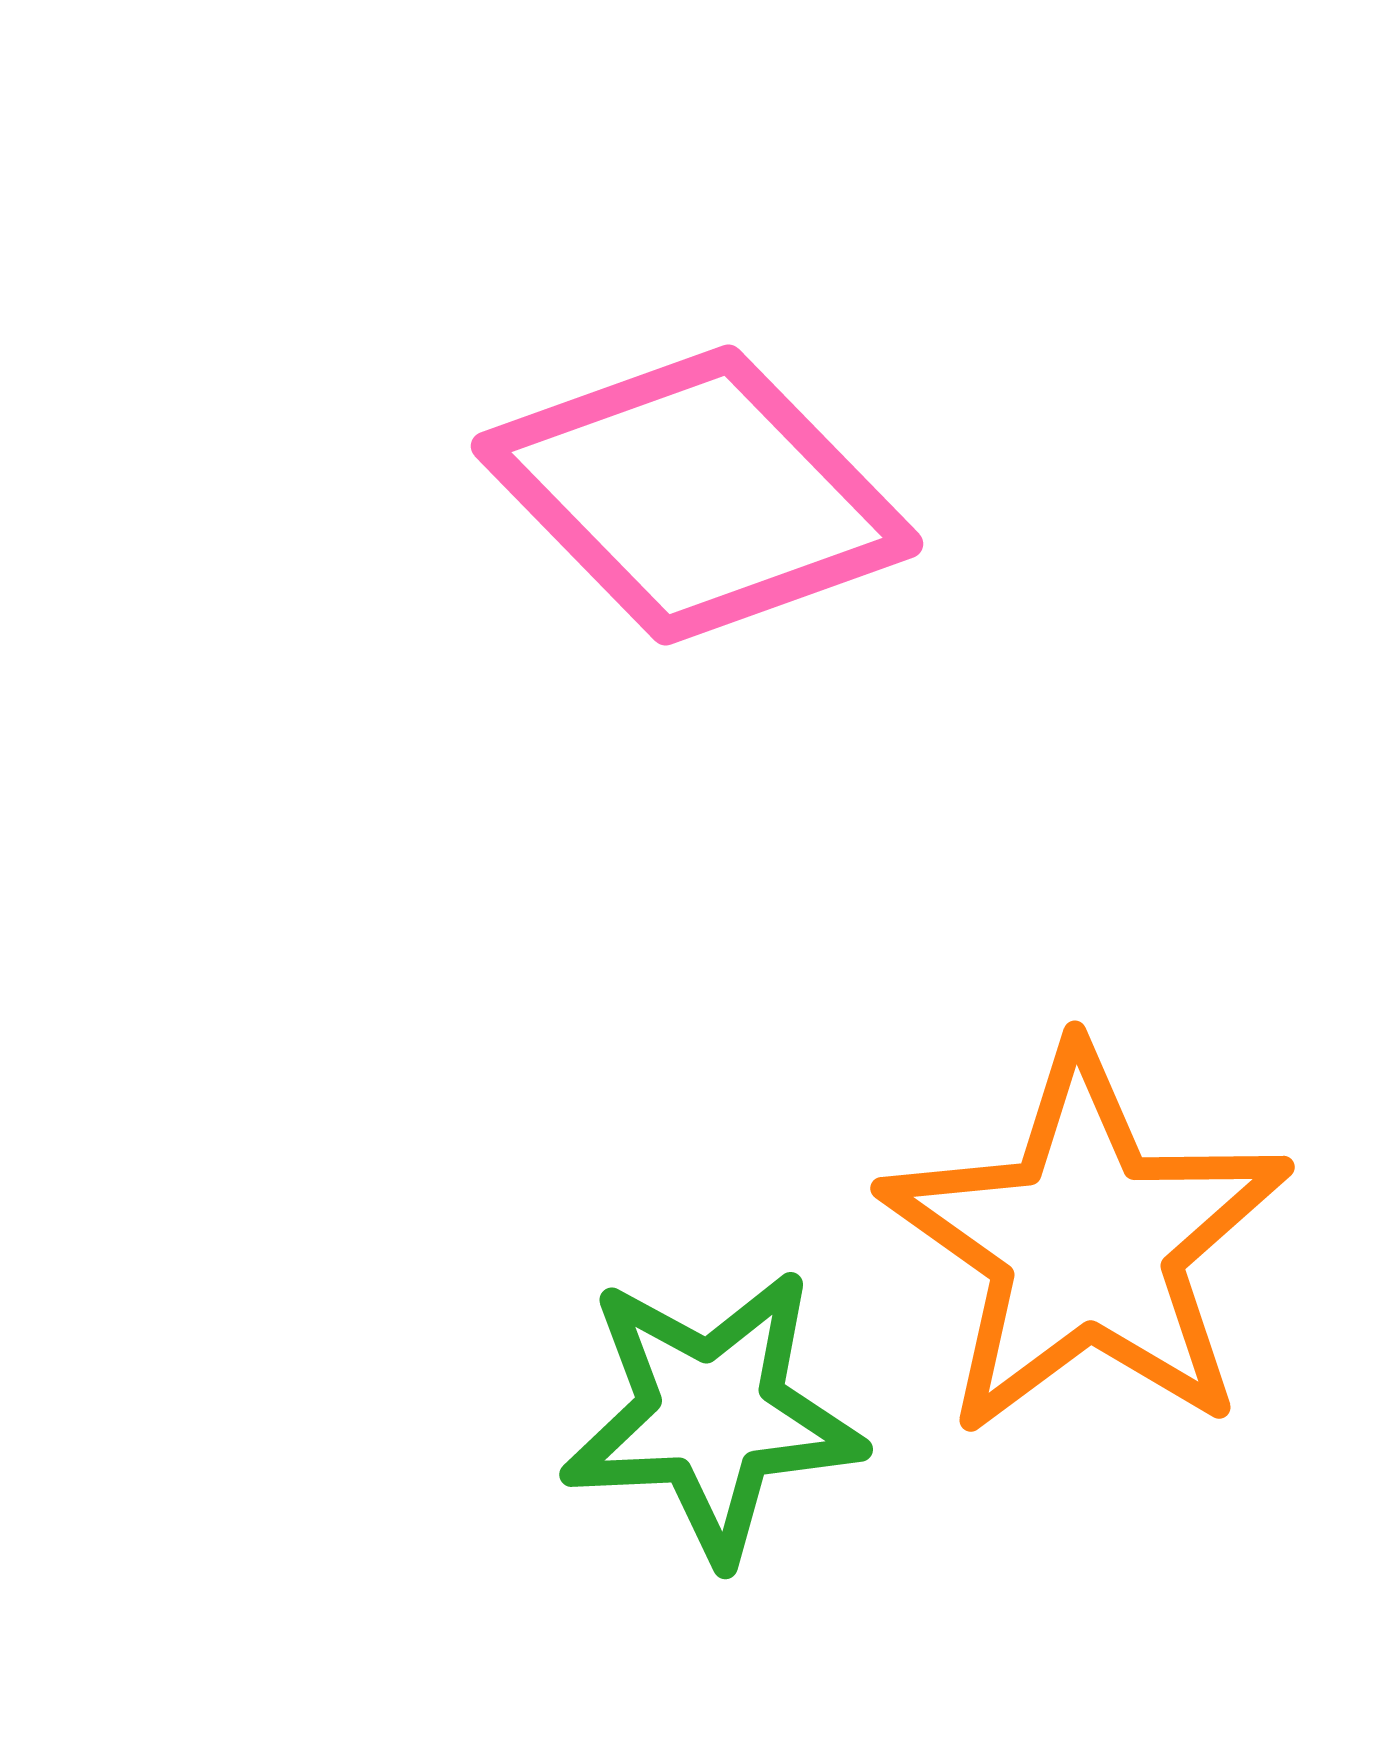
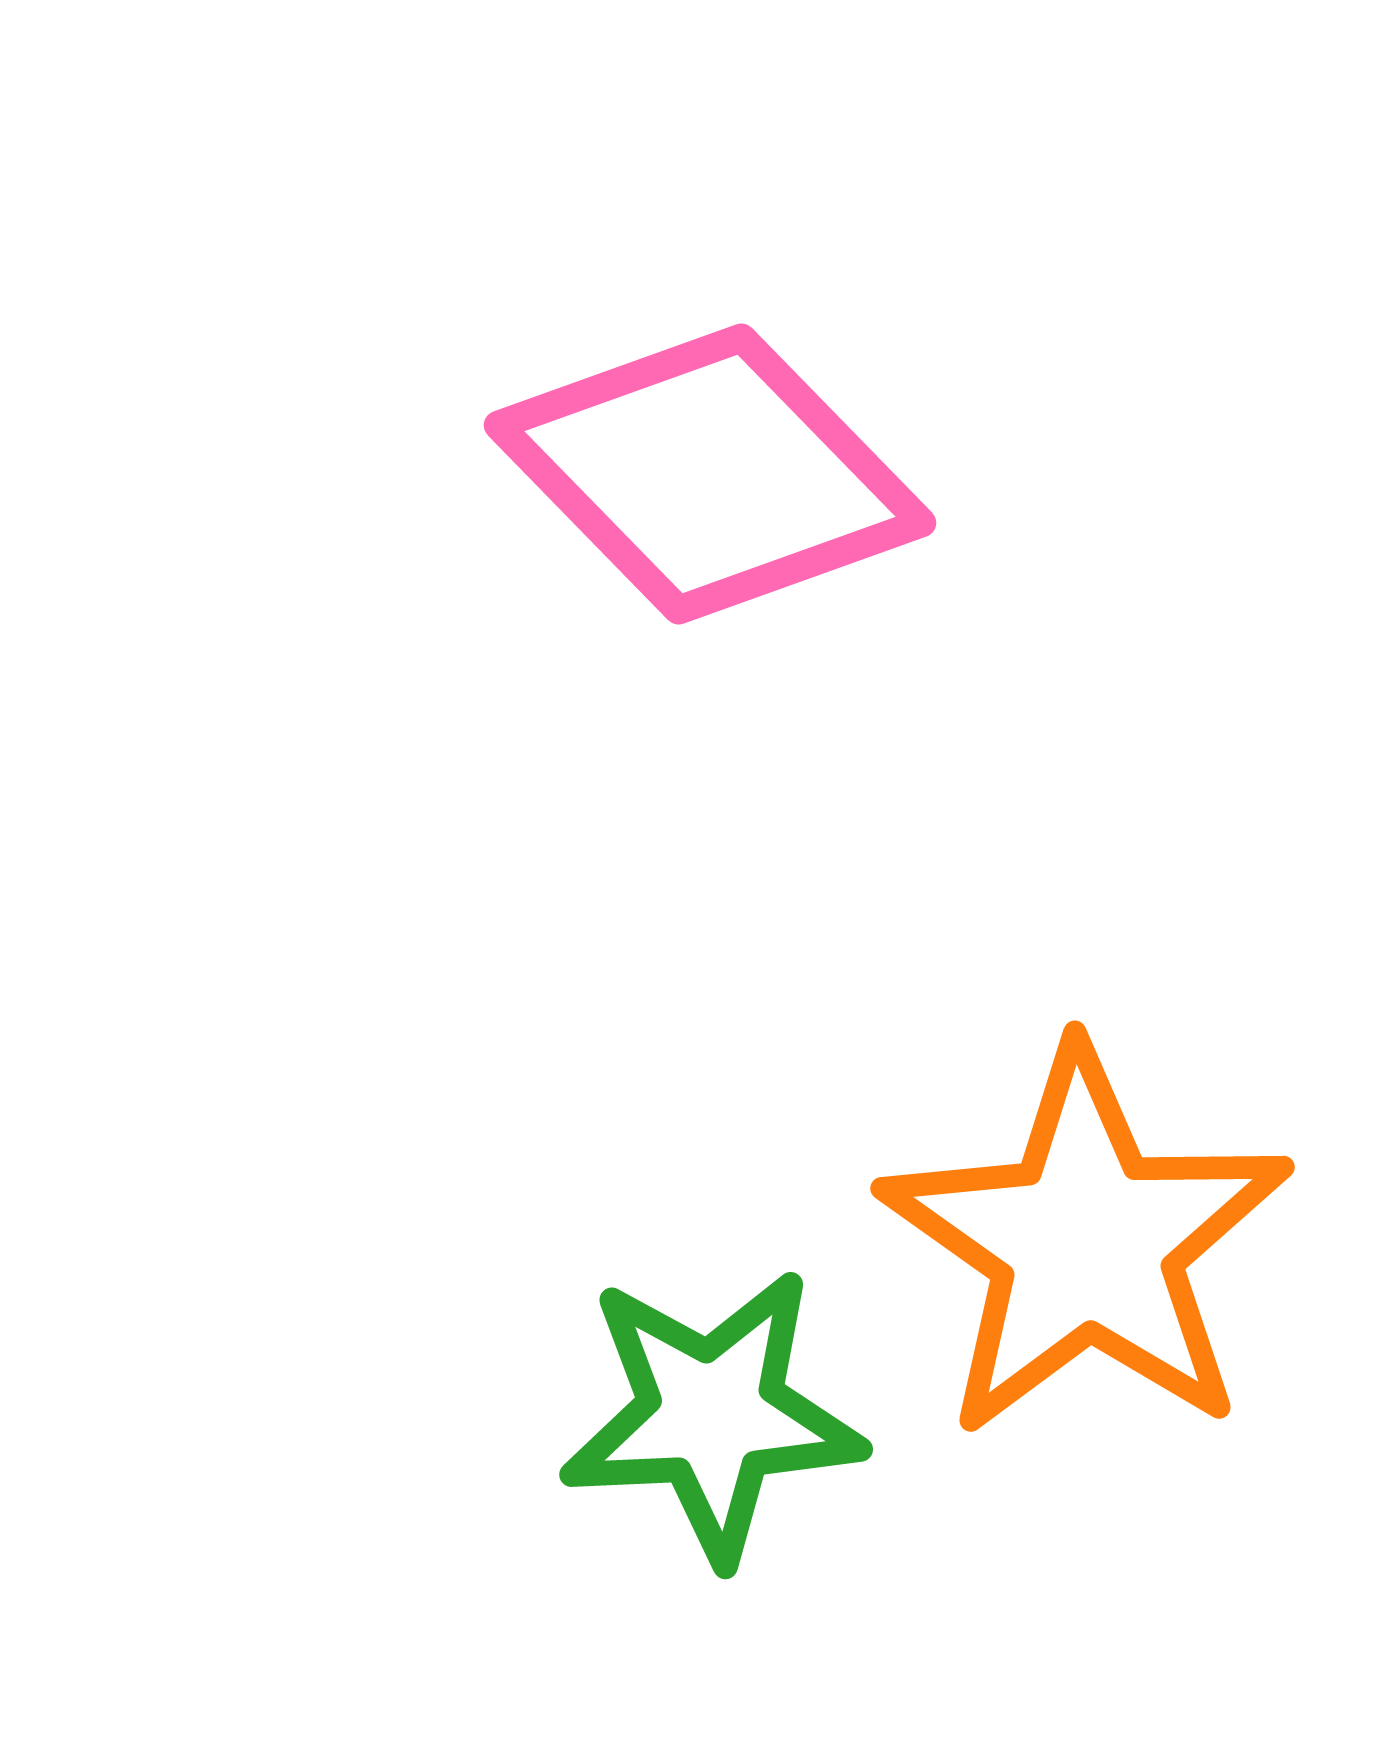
pink diamond: moved 13 px right, 21 px up
